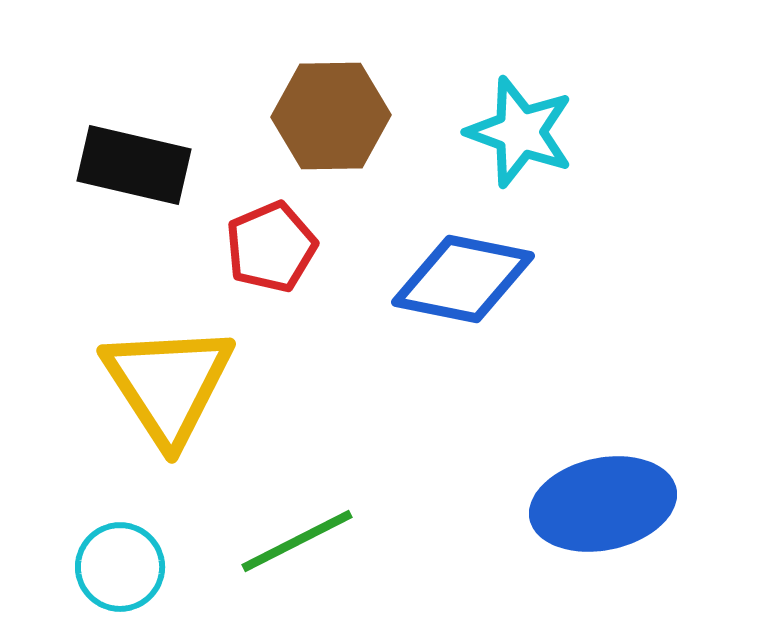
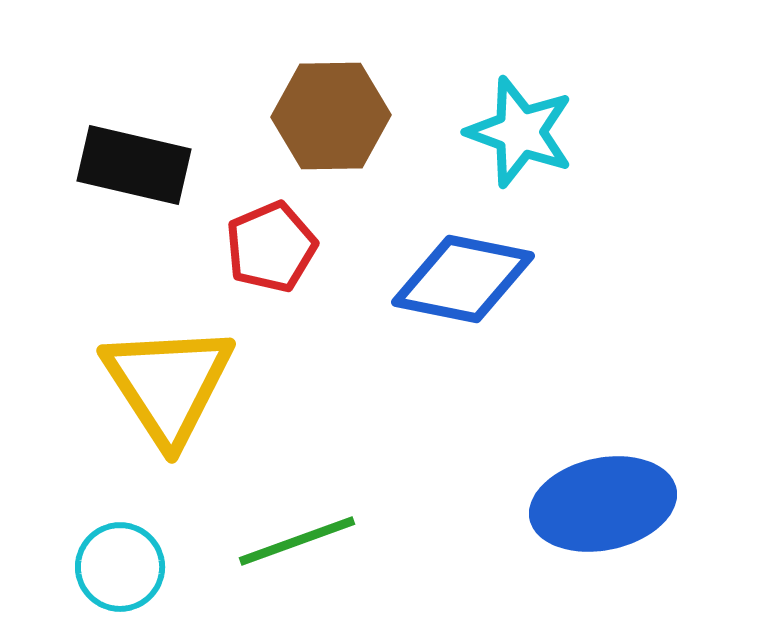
green line: rotated 7 degrees clockwise
